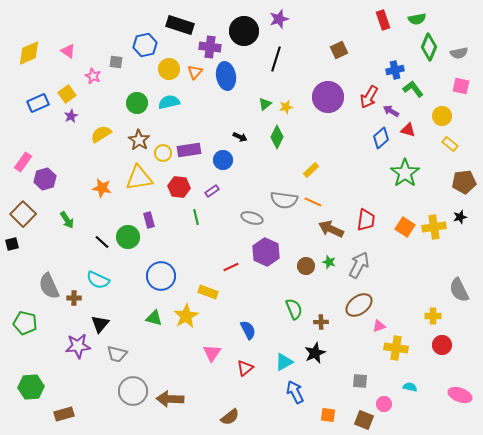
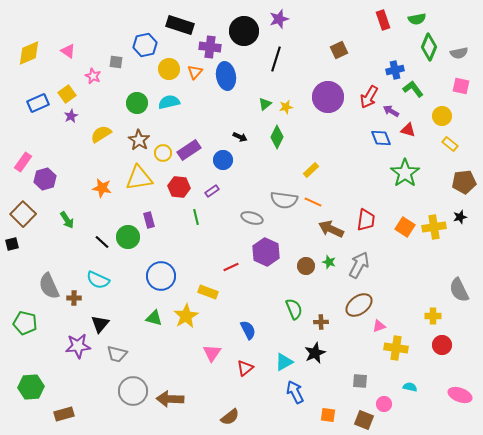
blue diamond at (381, 138): rotated 70 degrees counterclockwise
purple rectangle at (189, 150): rotated 25 degrees counterclockwise
